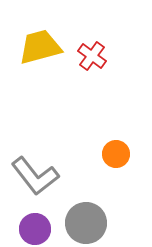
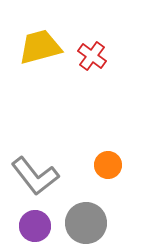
orange circle: moved 8 px left, 11 px down
purple circle: moved 3 px up
